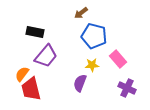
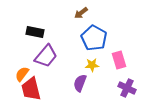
blue pentagon: moved 2 px down; rotated 15 degrees clockwise
pink rectangle: moved 1 px right, 1 px down; rotated 24 degrees clockwise
